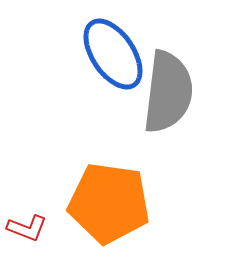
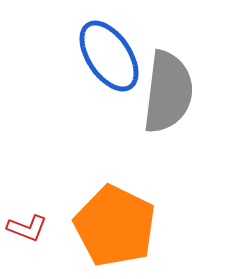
blue ellipse: moved 4 px left, 2 px down
orange pentagon: moved 6 px right, 23 px down; rotated 18 degrees clockwise
